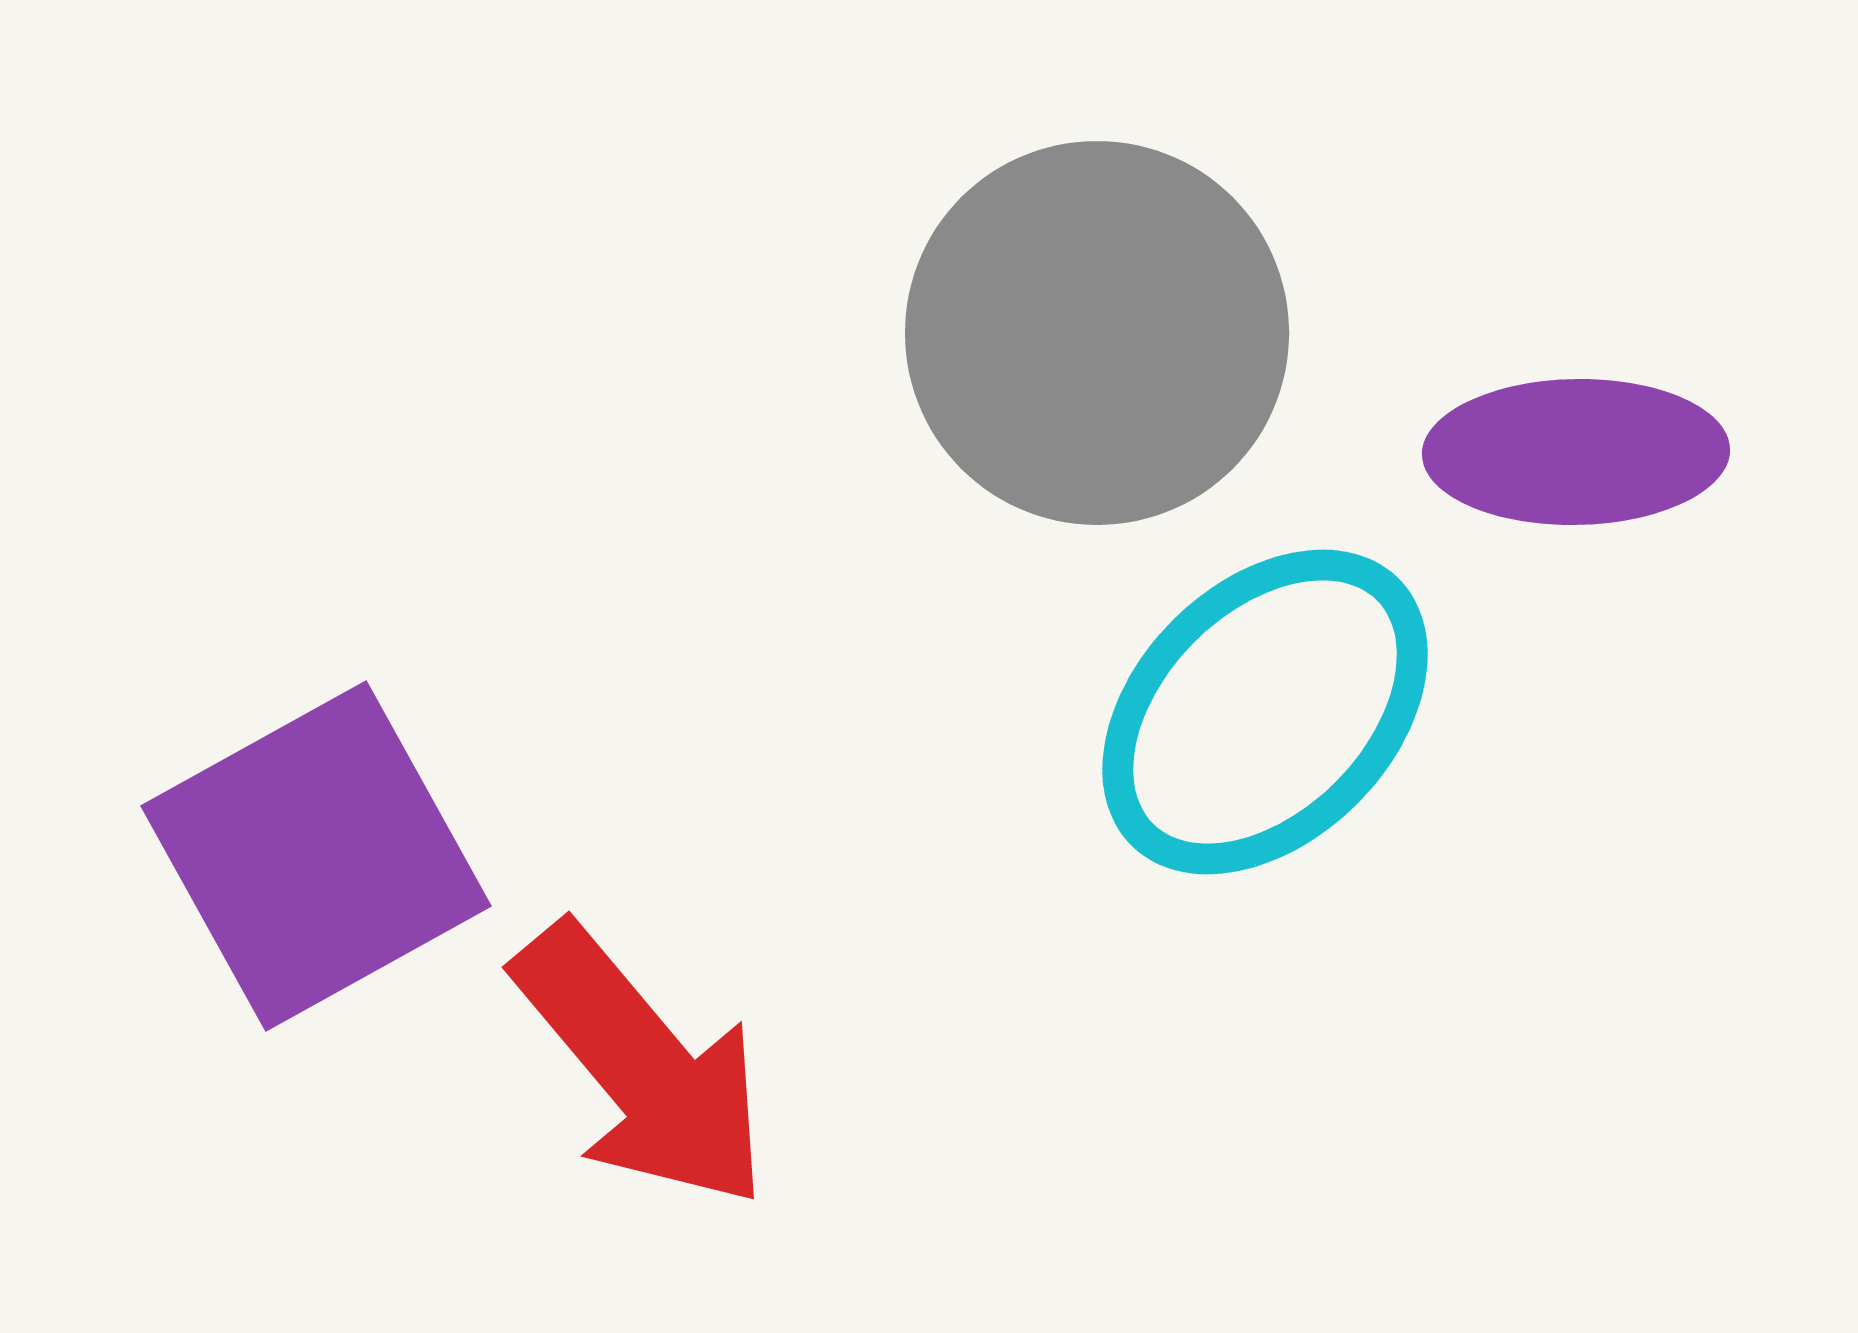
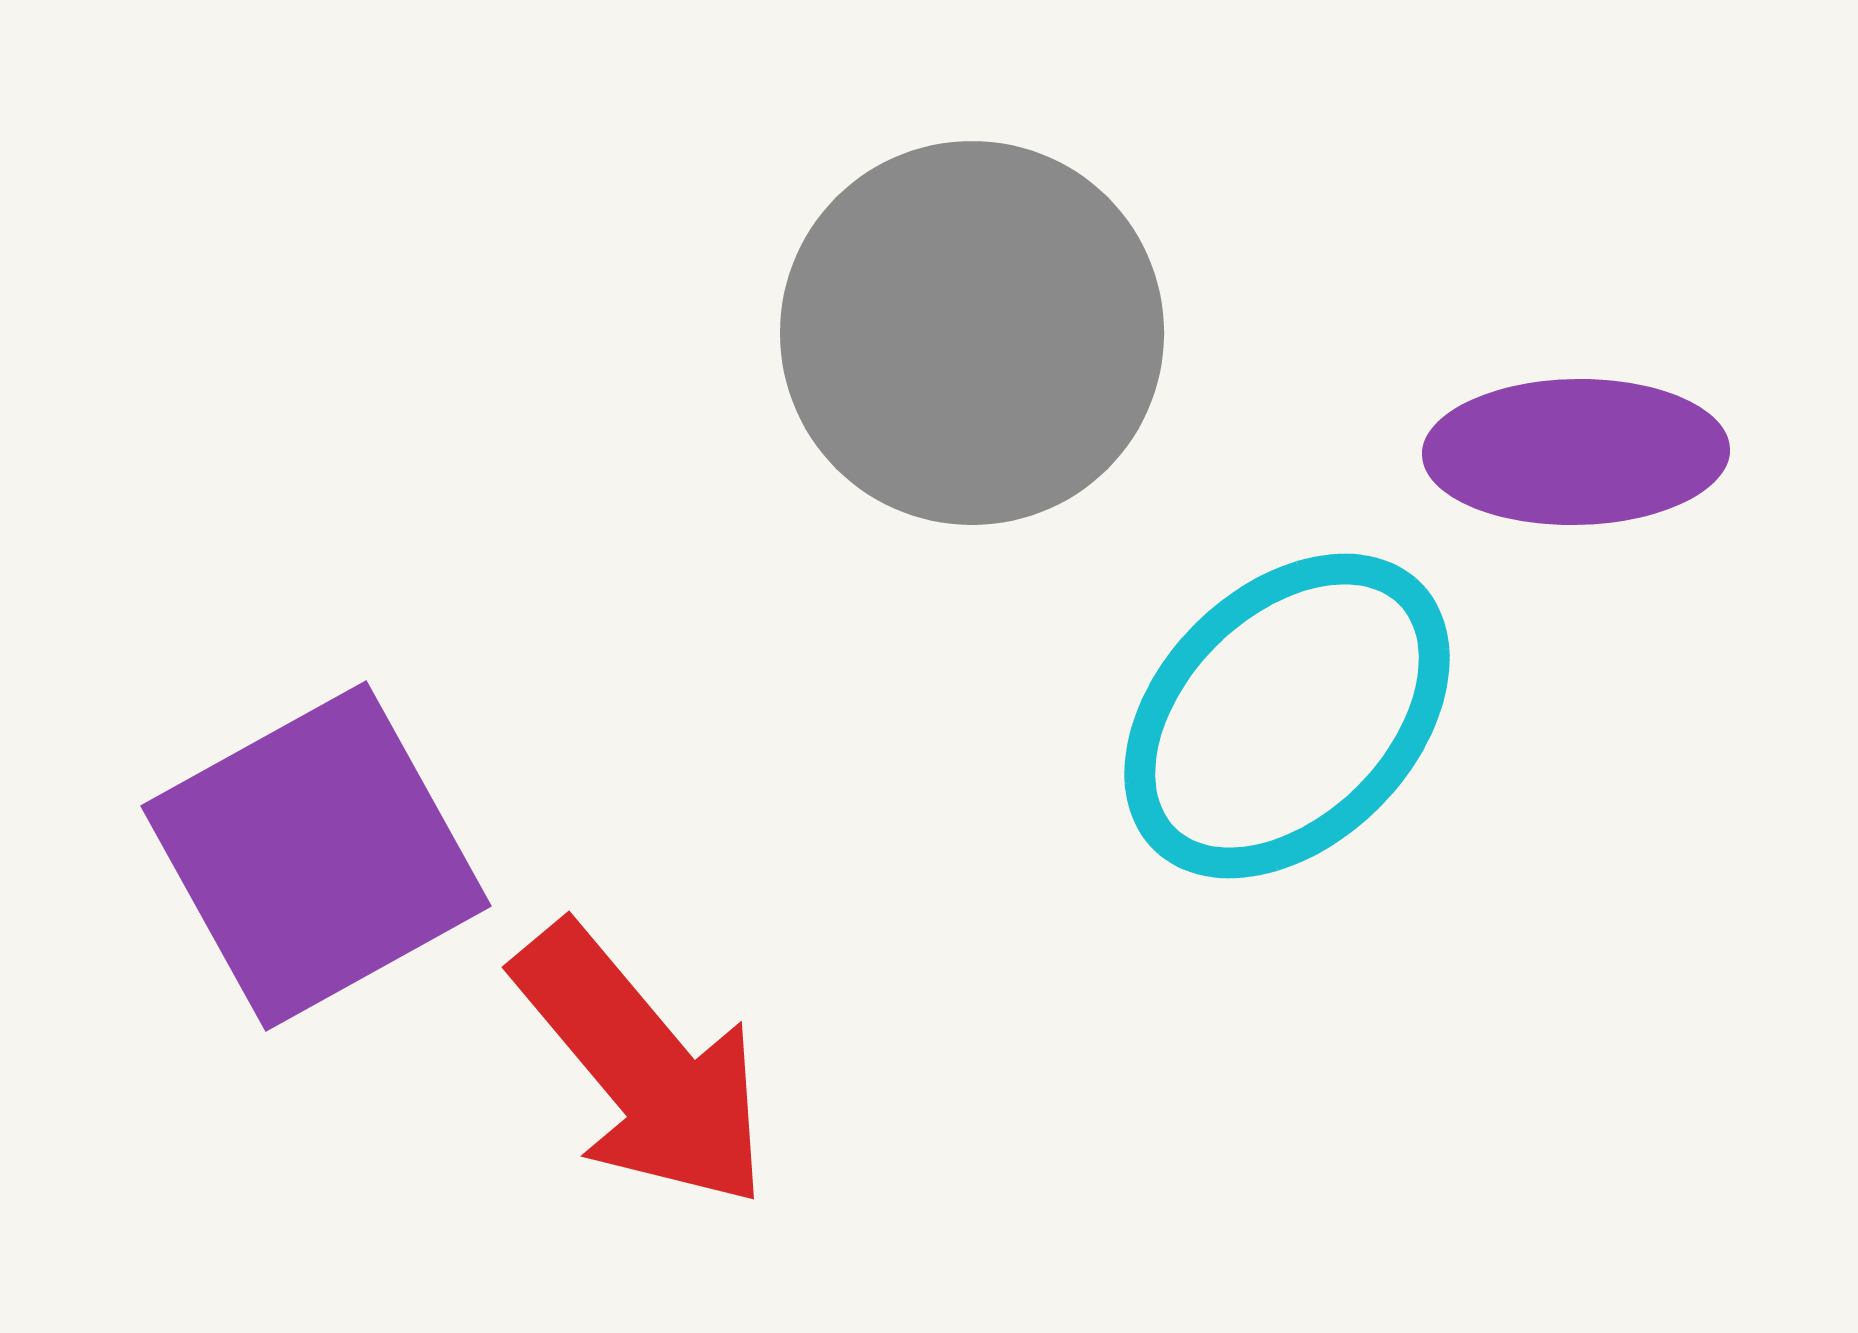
gray circle: moved 125 px left
cyan ellipse: moved 22 px right, 4 px down
